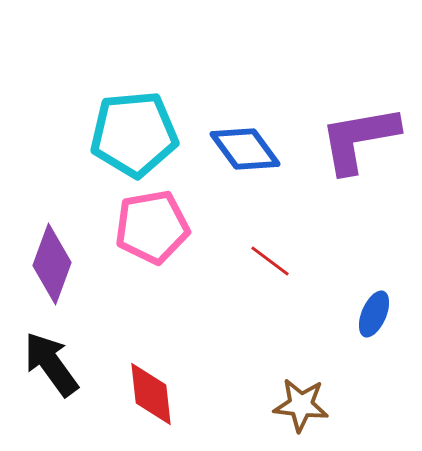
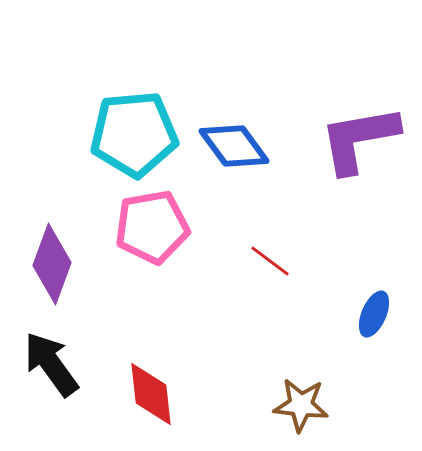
blue diamond: moved 11 px left, 3 px up
